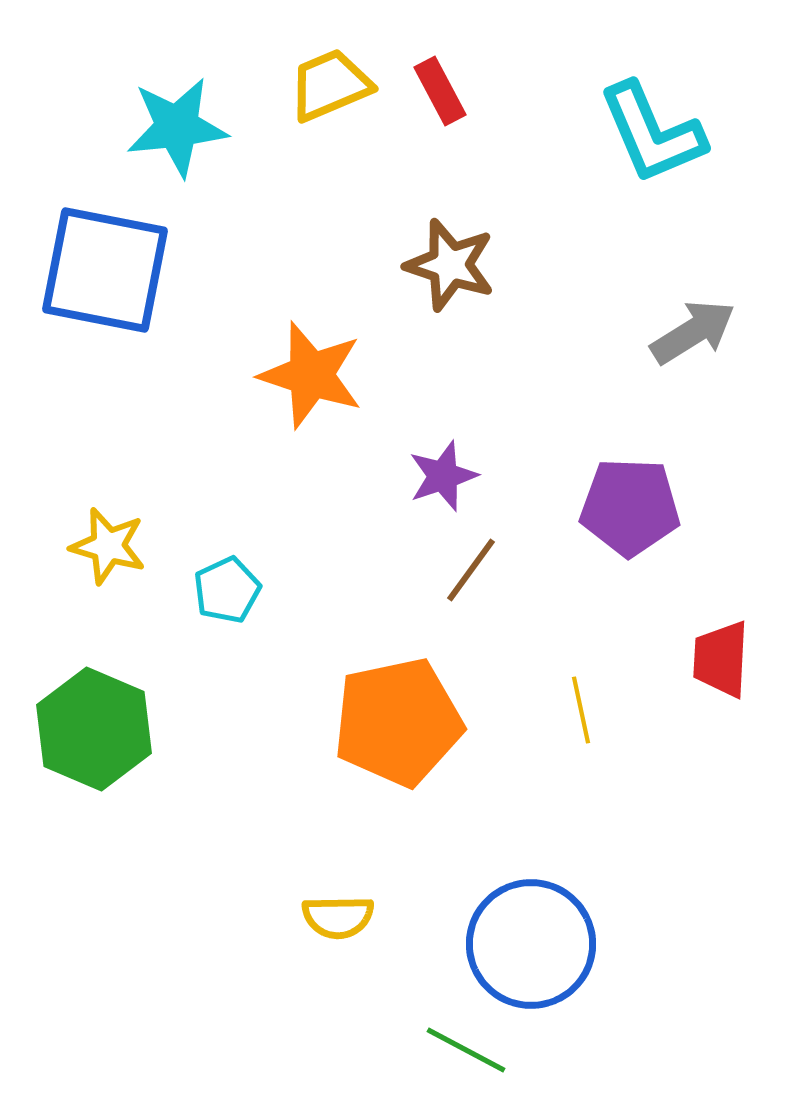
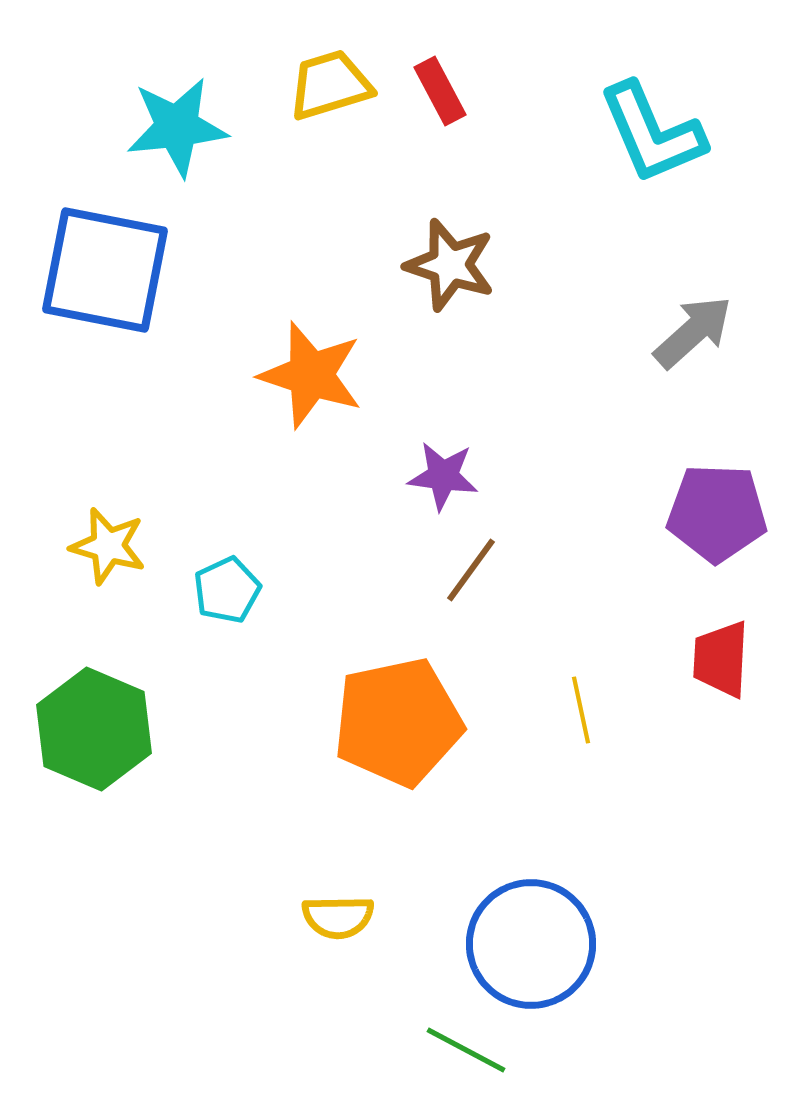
yellow trapezoid: rotated 6 degrees clockwise
gray arrow: rotated 10 degrees counterclockwise
purple star: rotated 26 degrees clockwise
purple pentagon: moved 87 px right, 6 px down
